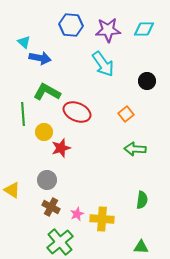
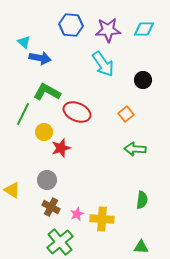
black circle: moved 4 px left, 1 px up
green line: rotated 30 degrees clockwise
